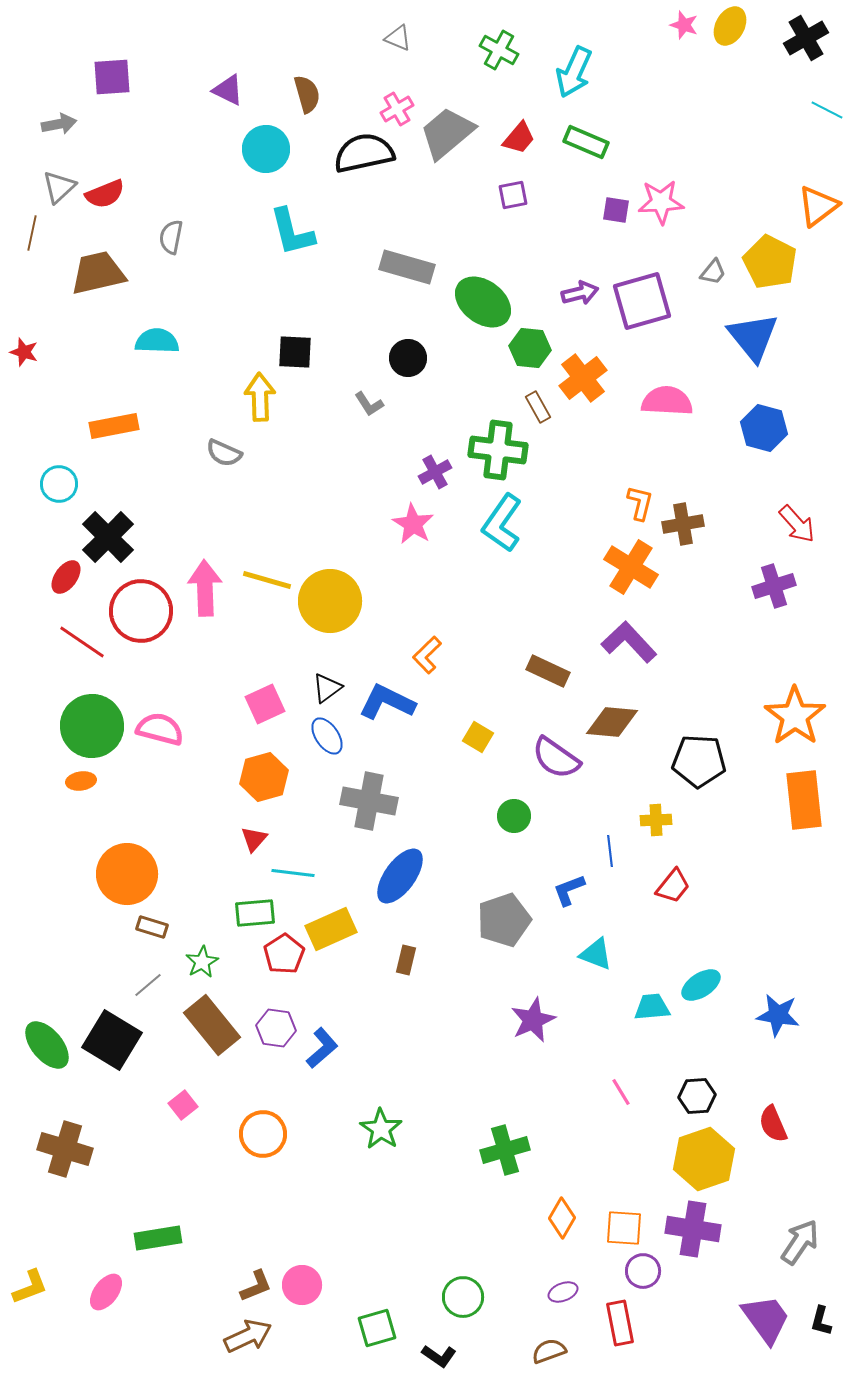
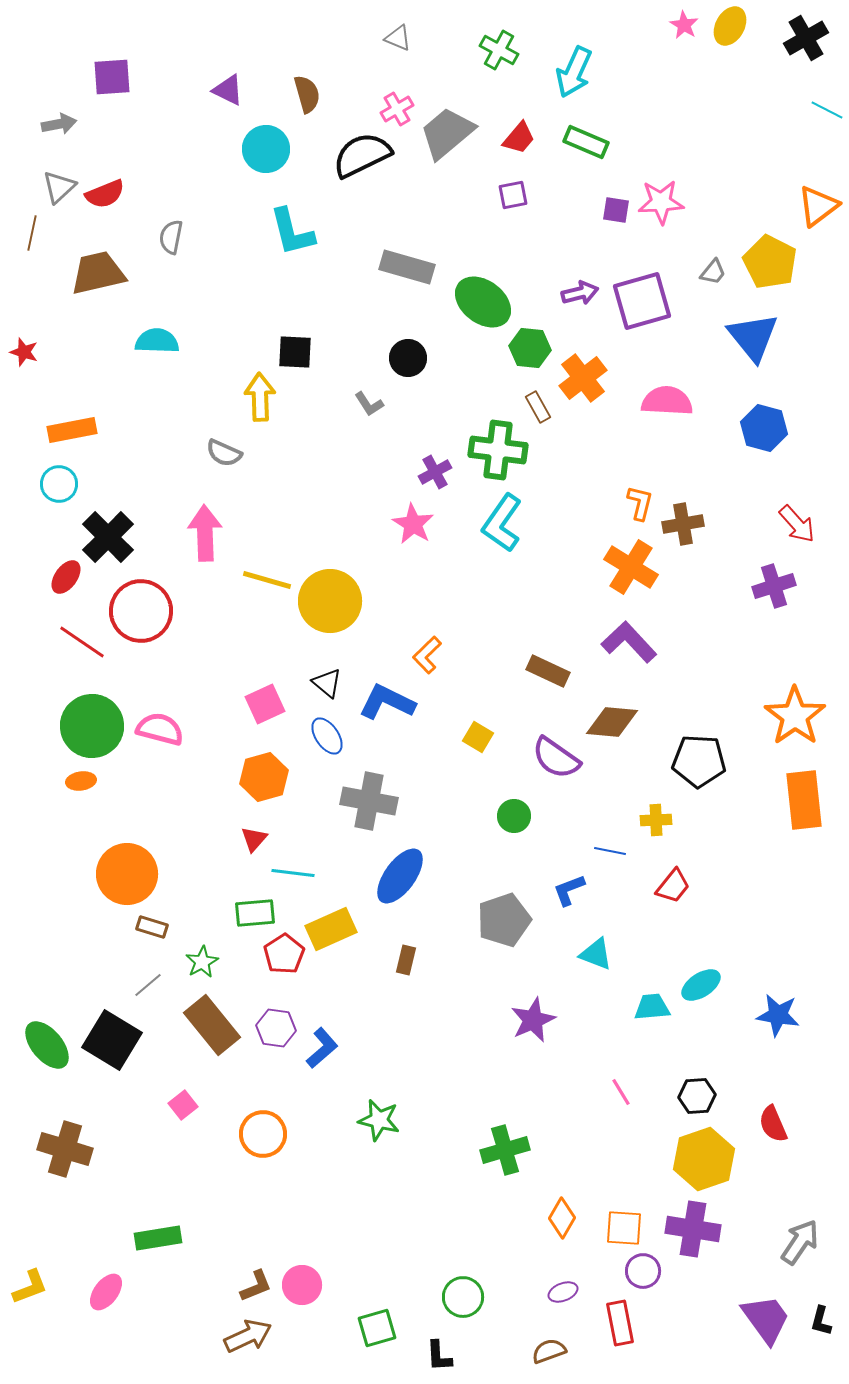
pink star at (684, 25): rotated 12 degrees clockwise
black semicircle at (364, 153): moved 2 px left, 2 px down; rotated 14 degrees counterclockwise
orange rectangle at (114, 426): moved 42 px left, 4 px down
pink arrow at (205, 588): moved 55 px up
black triangle at (327, 688): moved 5 px up; rotated 44 degrees counterclockwise
blue line at (610, 851): rotated 72 degrees counterclockwise
green star at (381, 1129): moved 2 px left, 9 px up; rotated 21 degrees counterclockwise
black L-shape at (439, 1356): rotated 52 degrees clockwise
